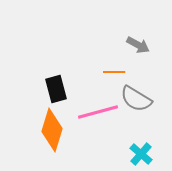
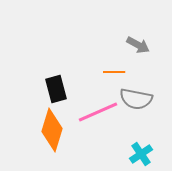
gray semicircle: rotated 20 degrees counterclockwise
pink line: rotated 9 degrees counterclockwise
cyan cross: rotated 15 degrees clockwise
